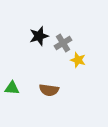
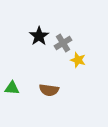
black star: rotated 18 degrees counterclockwise
